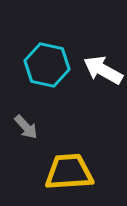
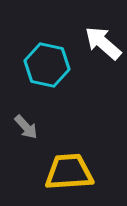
white arrow: moved 27 px up; rotated 12 degrees clockwise
